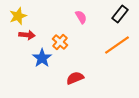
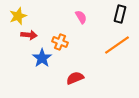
black rectangle: rotated 24 degrees counterclockwise
red arrow: moved 2 px right
orange cross: rotated 21 degrees counterclockwise
